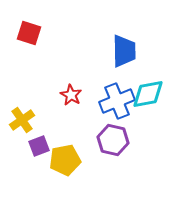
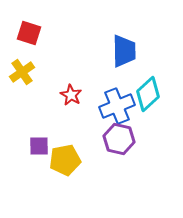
cyan diamond: rotated 32 degrees counterclockwise
blue cross: moved 5 px down
yellow cross: moved 48 px up
purple hexagon: moved 6 px right, 1 px up
purple square: rotated 20 degrees clockwise
